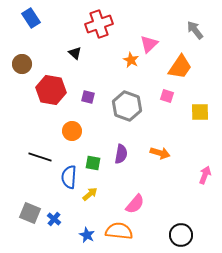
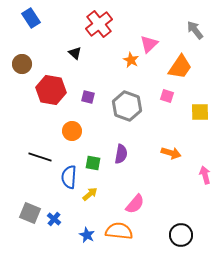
red cross: rotated 20 degrees counterclockwise
orange arrow: moved 11 px right
pink arrow: rotated 36 degrees counterclockwise
